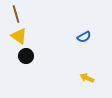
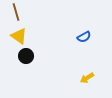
brown line: moved 2 px up
yellow arrow: rotated 56 degrees counterclockwise
